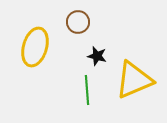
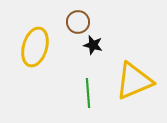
black star: moved 4 px left, 11 px up
yellow triangle: moved 1 px down
green line: moved 1 px right, 3 px down
